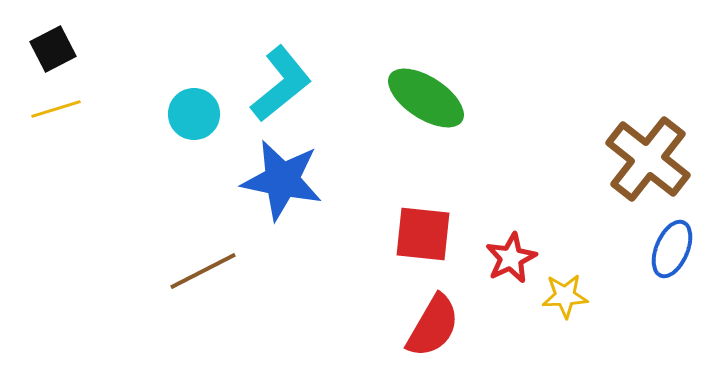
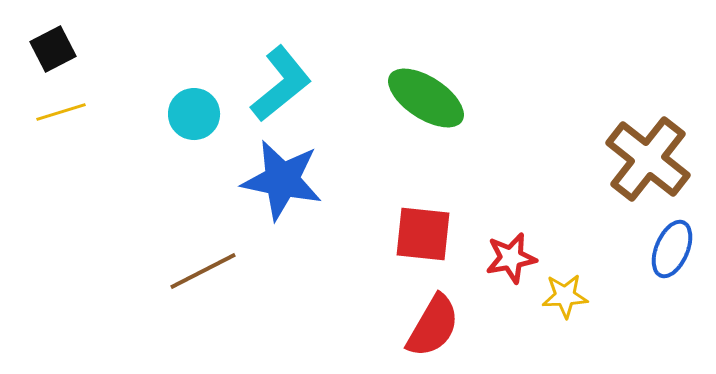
yellow line: moved 5 px right, 3 px down
red star: rotated 15 degrees clockwise
